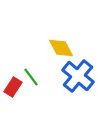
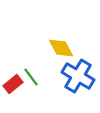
blue cross: rotated 8 degrees counterclockwise
red rectangle: moved 3 px up; rotated 18 degrees clockwise
